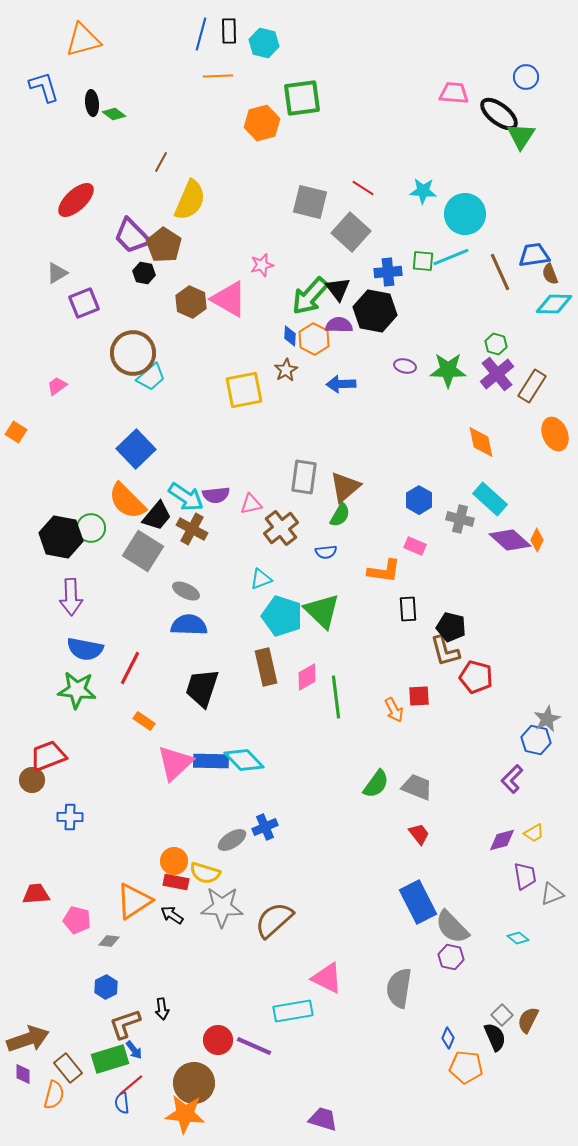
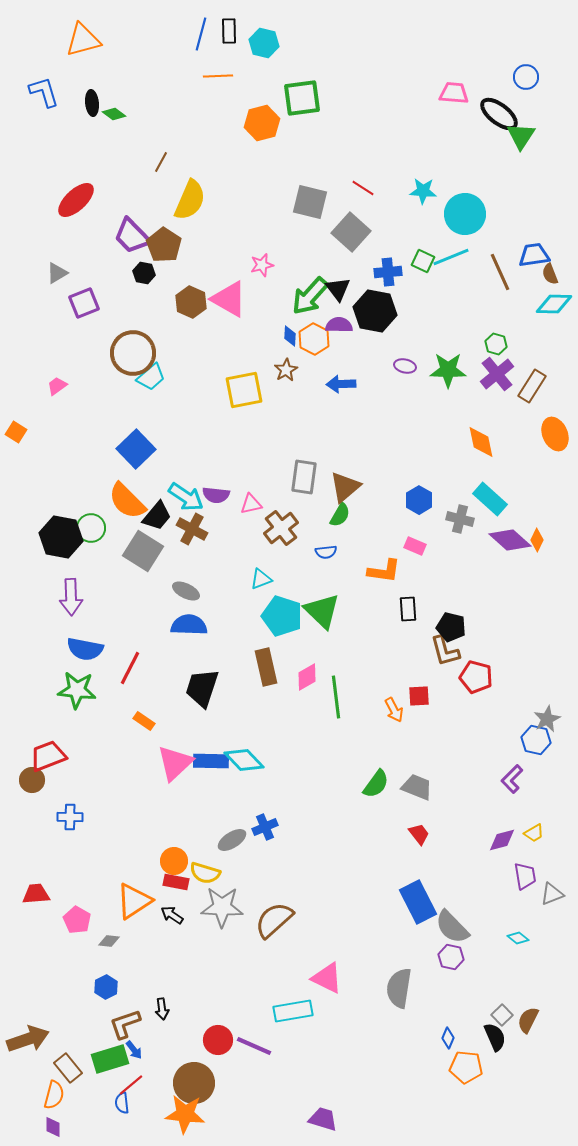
blue L-shape at (44, 87): moved 5 px down
green square at (423, 261): rotated 20 degrees clockwise
purple semicircle at (216, 495): rotated 12 degrees clockwise
pink pentagon at (77, 920): rotated 16 degrees clockwise
purple diamond at (23, 1074): moved 30 px right, 53 px down
